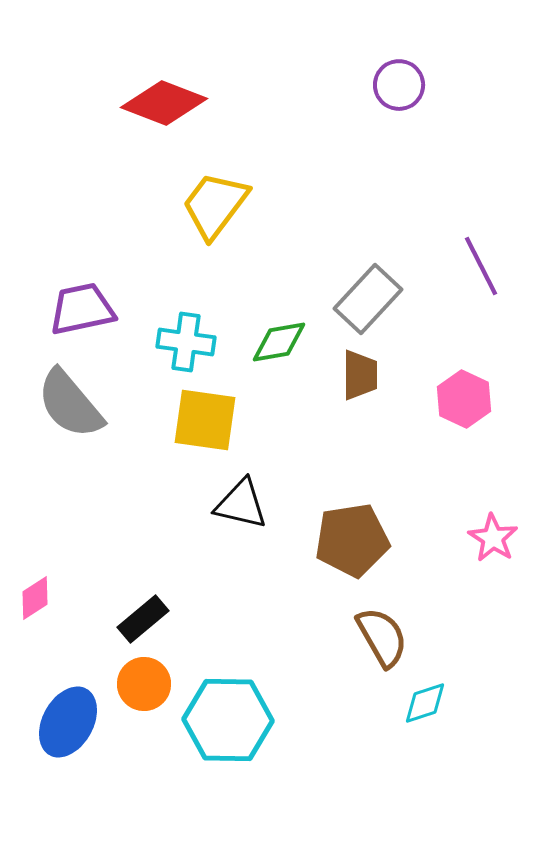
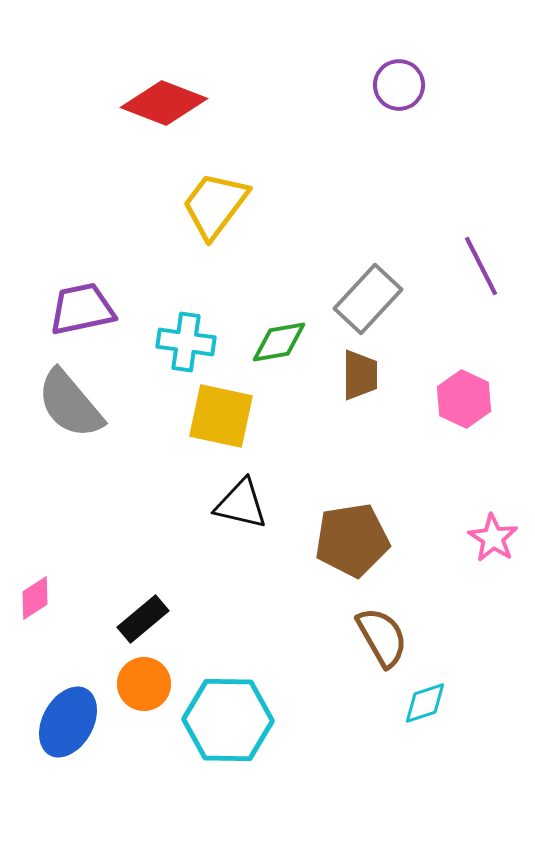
yellow square: moved 16 px right, 4 px up; rotated 4 degrees clockwise
